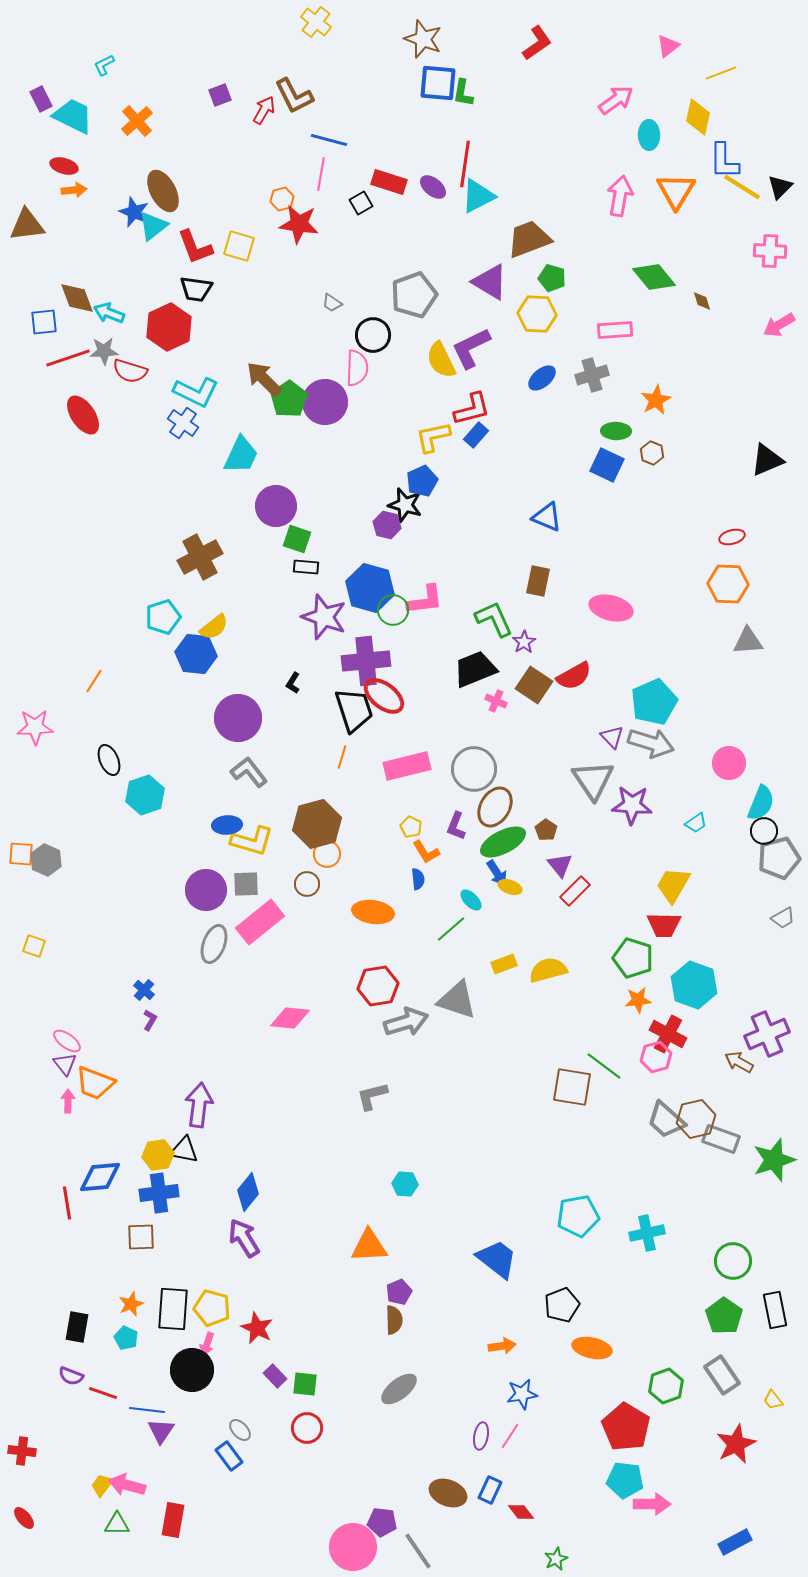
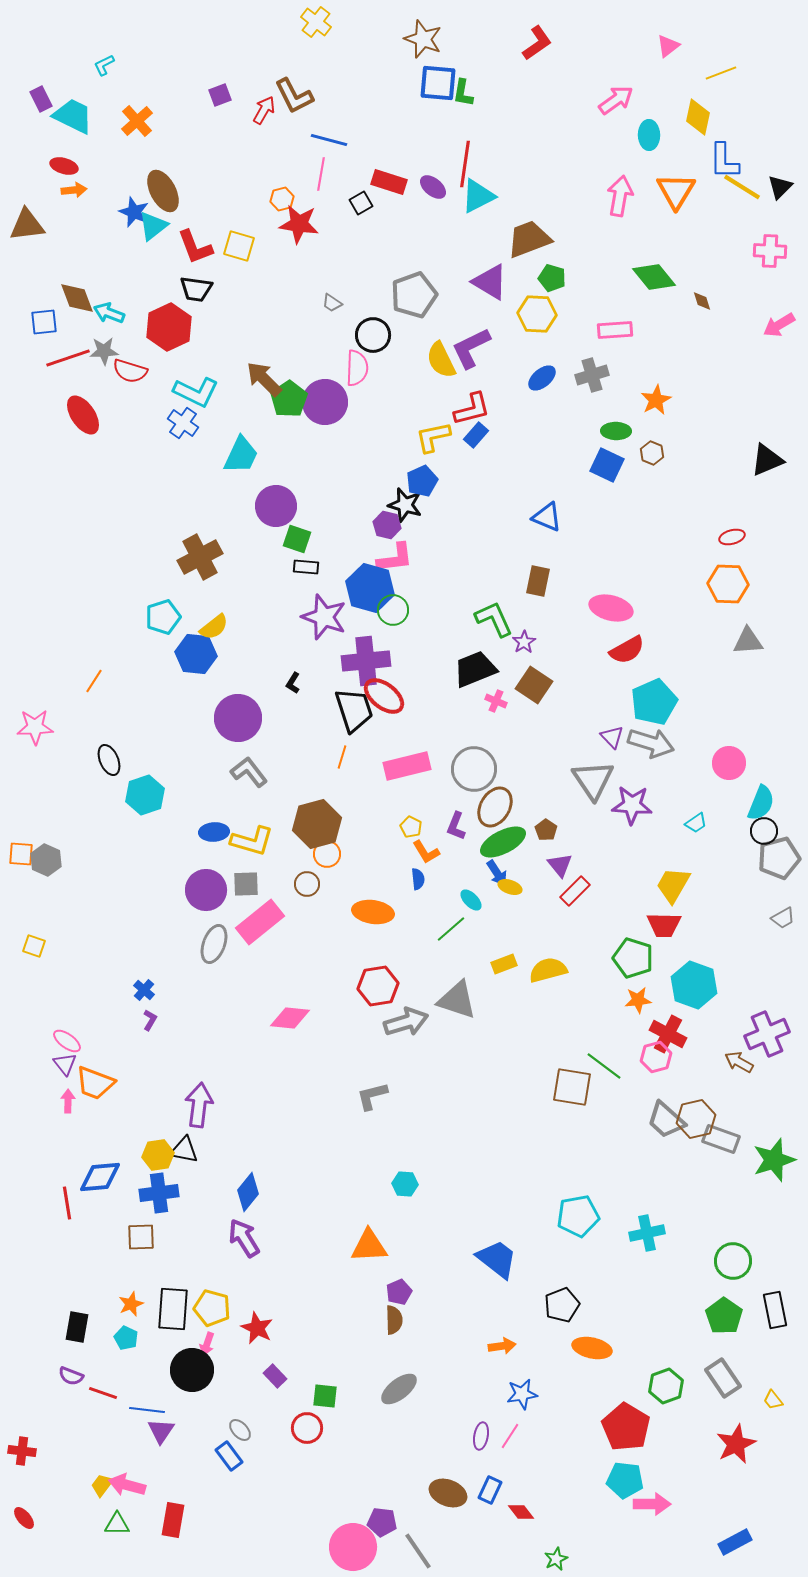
pink L-shape at (425, 600): moved 30 px left, 42 px up
red semicircle at (574, 676): moved 53 px right, 26 px up
blue ellipse at (227, 825): moved 13 px left, 7 px down
gray rectangle at (722, 1375): moved 1 px right, 3 px down
green square at (305, 1384): moved 20 px right, 12 px down
